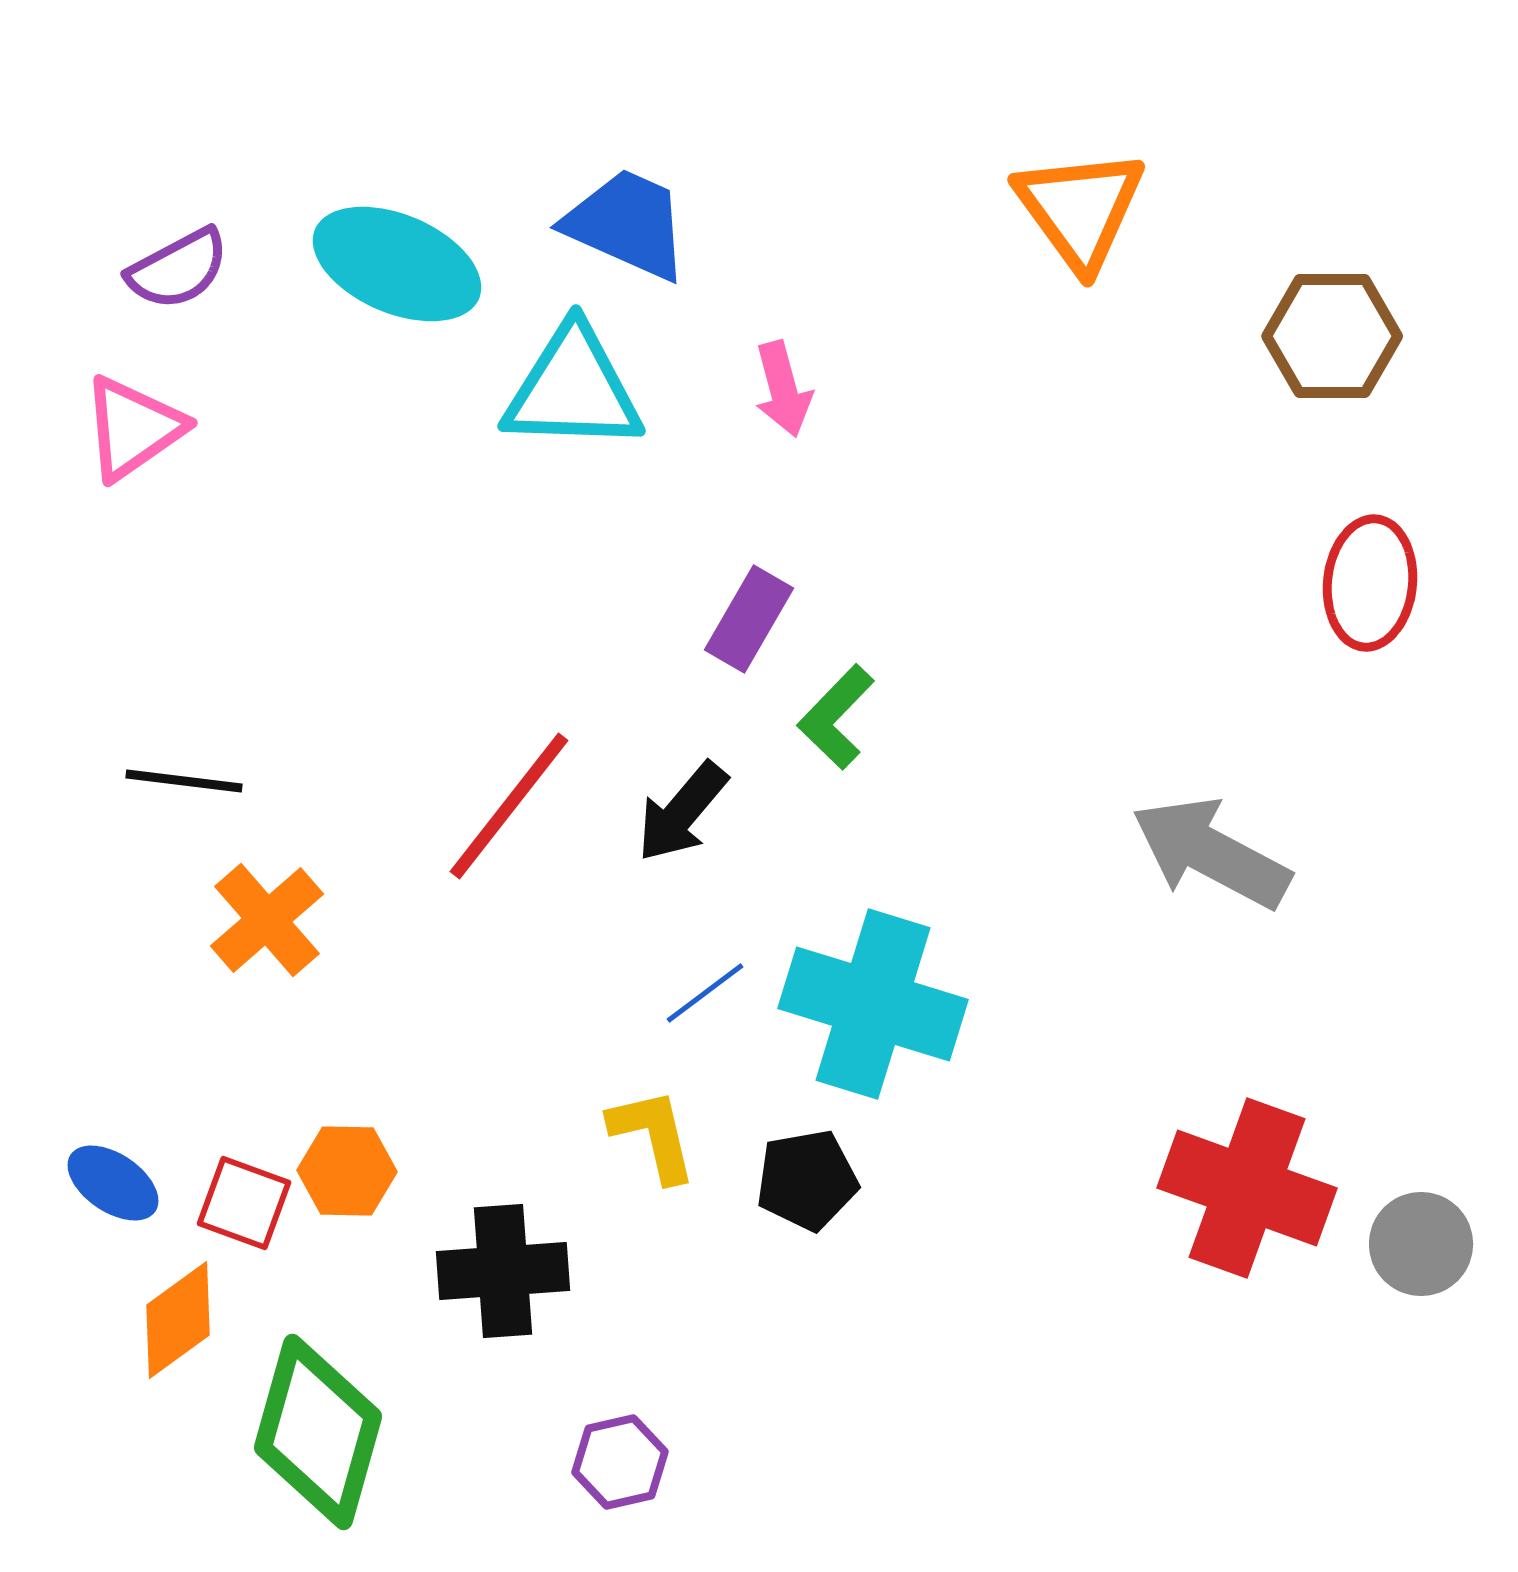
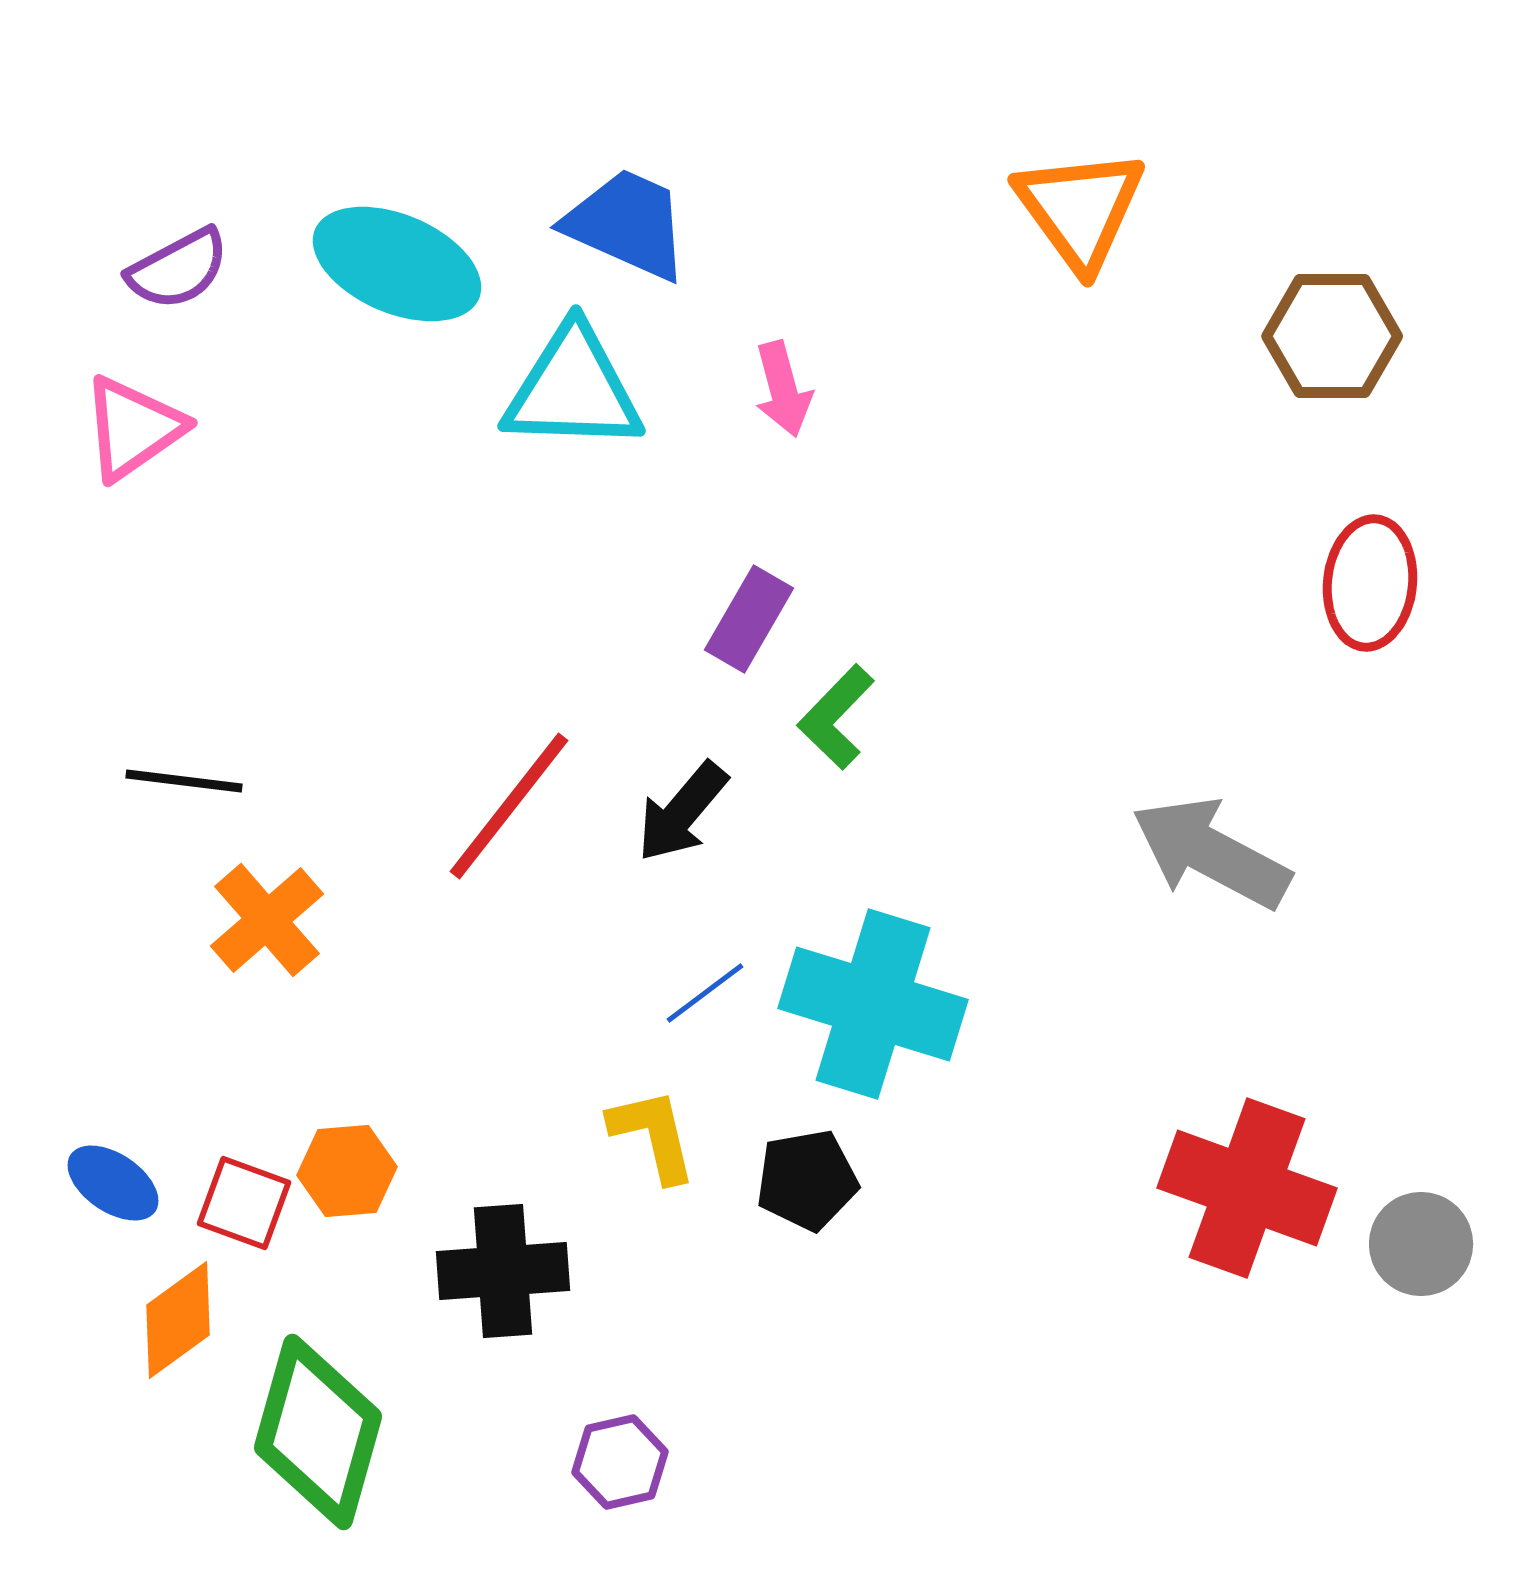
orange hexagon: rotated 6 degrees counterclockwise
